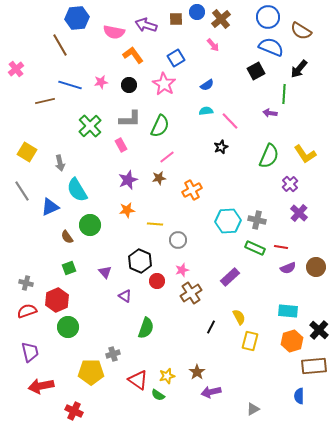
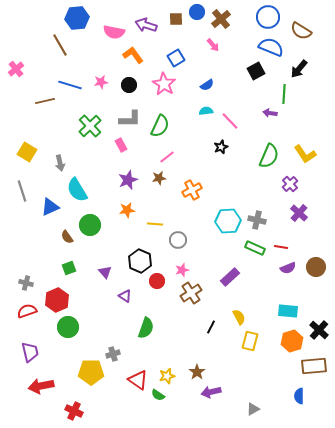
gray line at (22, 191): rotated 15 degrees clockwise
